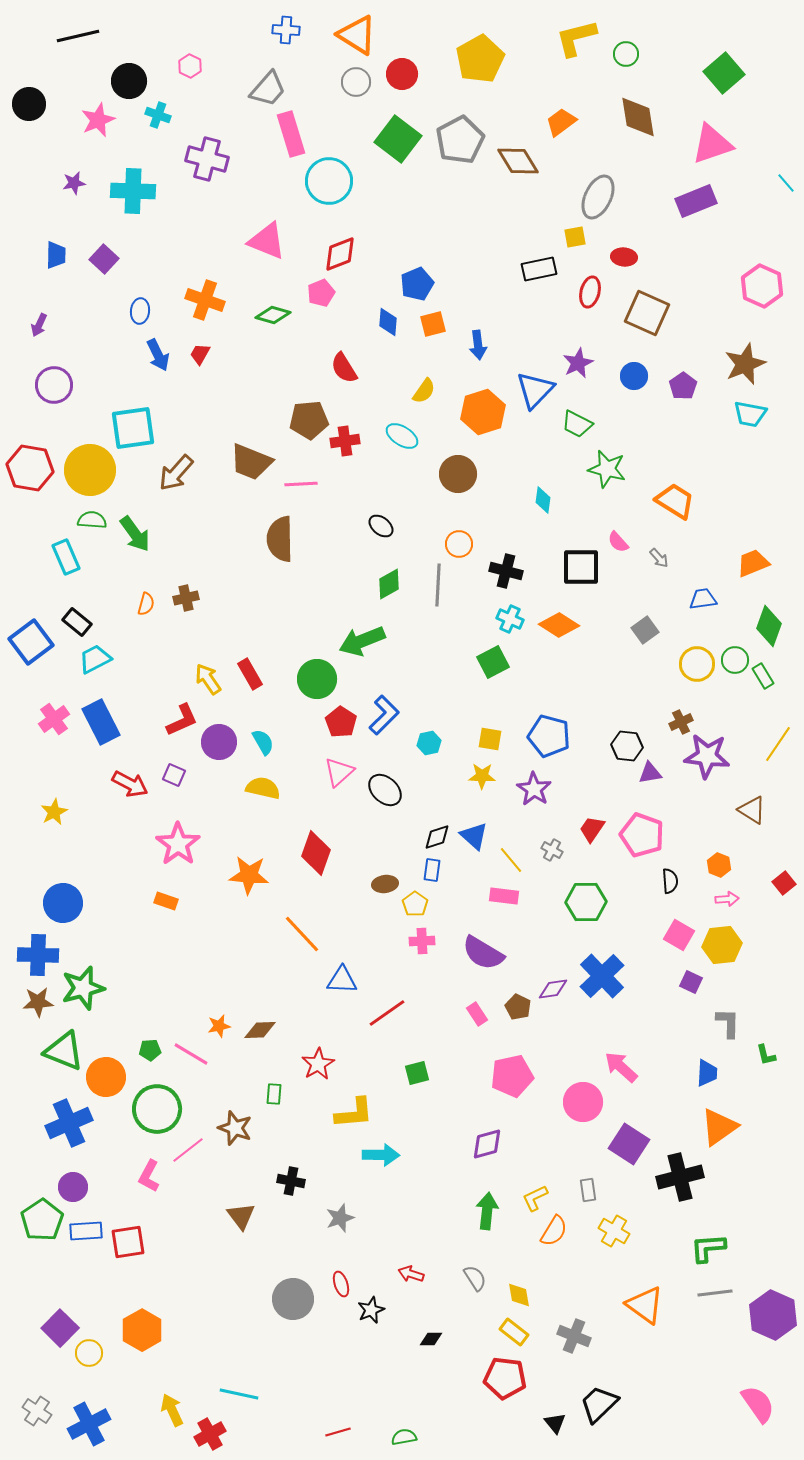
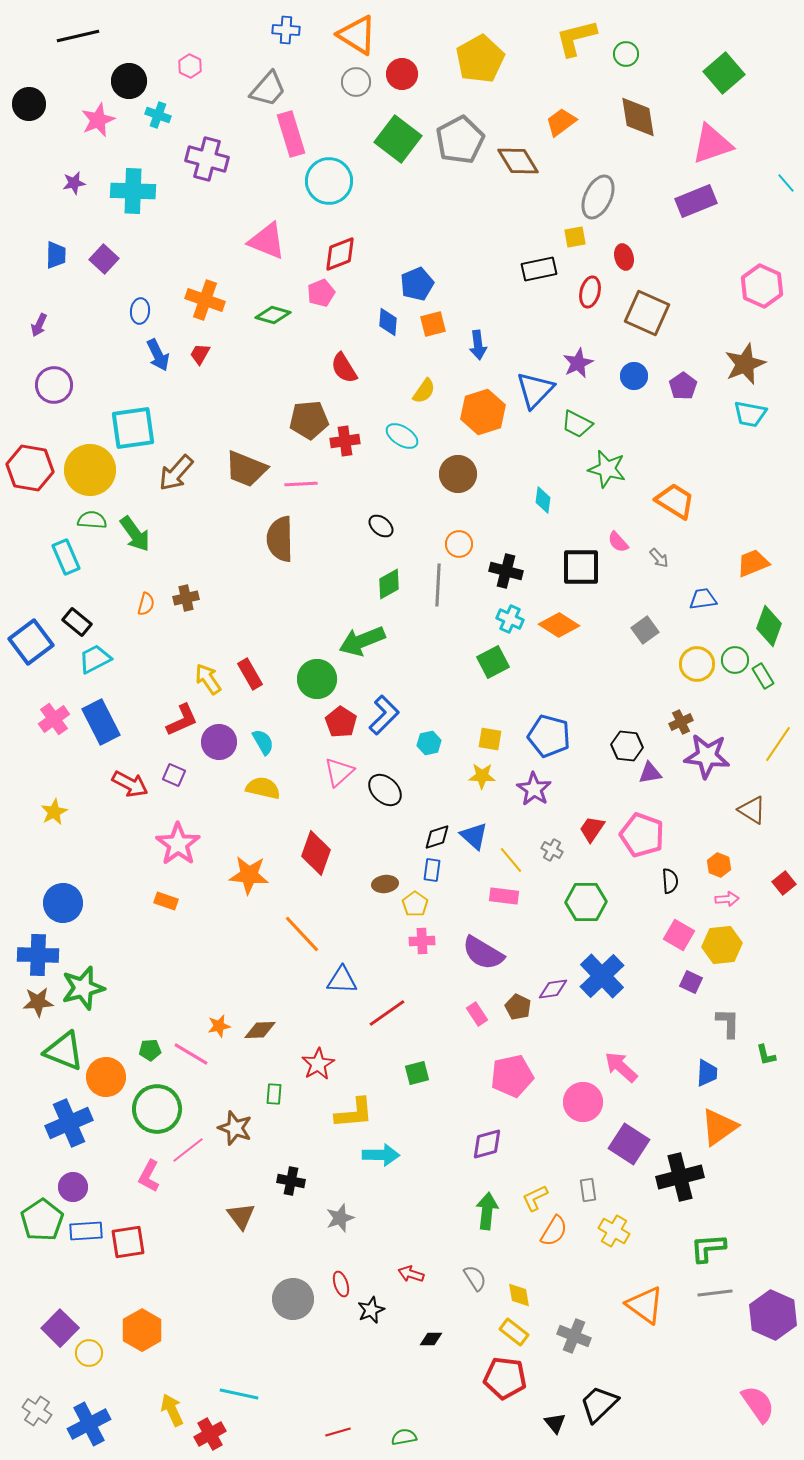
red ellipse at (624, 257): rotated 70 degrees clockwise
brown trapezoid at (251, 462): moved 5 px left, 7 px down
